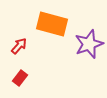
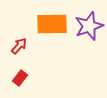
orange rectangle: rotated 16 degrees counterclockwise
purple star: moved 18 px up
